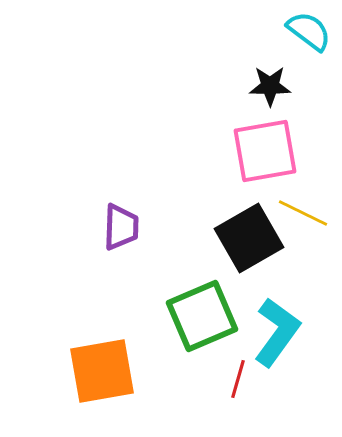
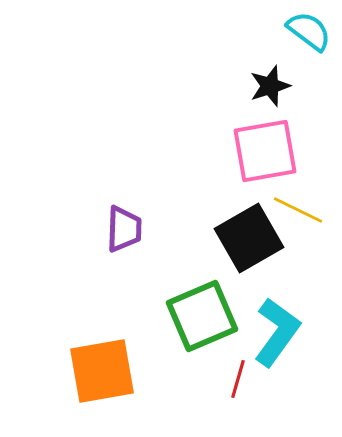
black star: rotated 18 degrees counterclockwise
yellow line: moved 5 px left, 3 px up
purple trapezoid: moved 3 px right, 2 px down
